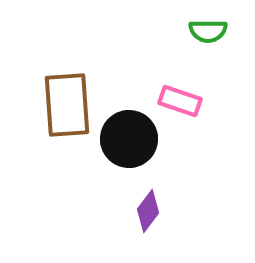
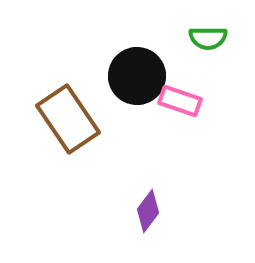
green semicircle: moved 7 px down
brown rectangle: moved 1 px right, 14 px down; rotated 30 degrees counterclockwise
black circle: moved 8 px right, 63 px up
